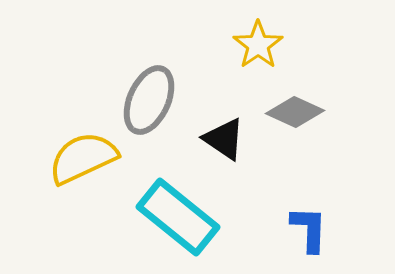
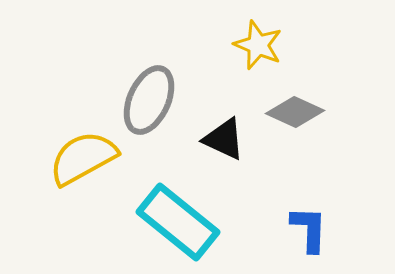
yellow star: rotated 15 degrees counterclockwise
black triangle: rotated 9 degrees counterclockwise
yellow semicircle: rotated 4 degrees counterclockwise
cyan rectangle: moved 5 px down
